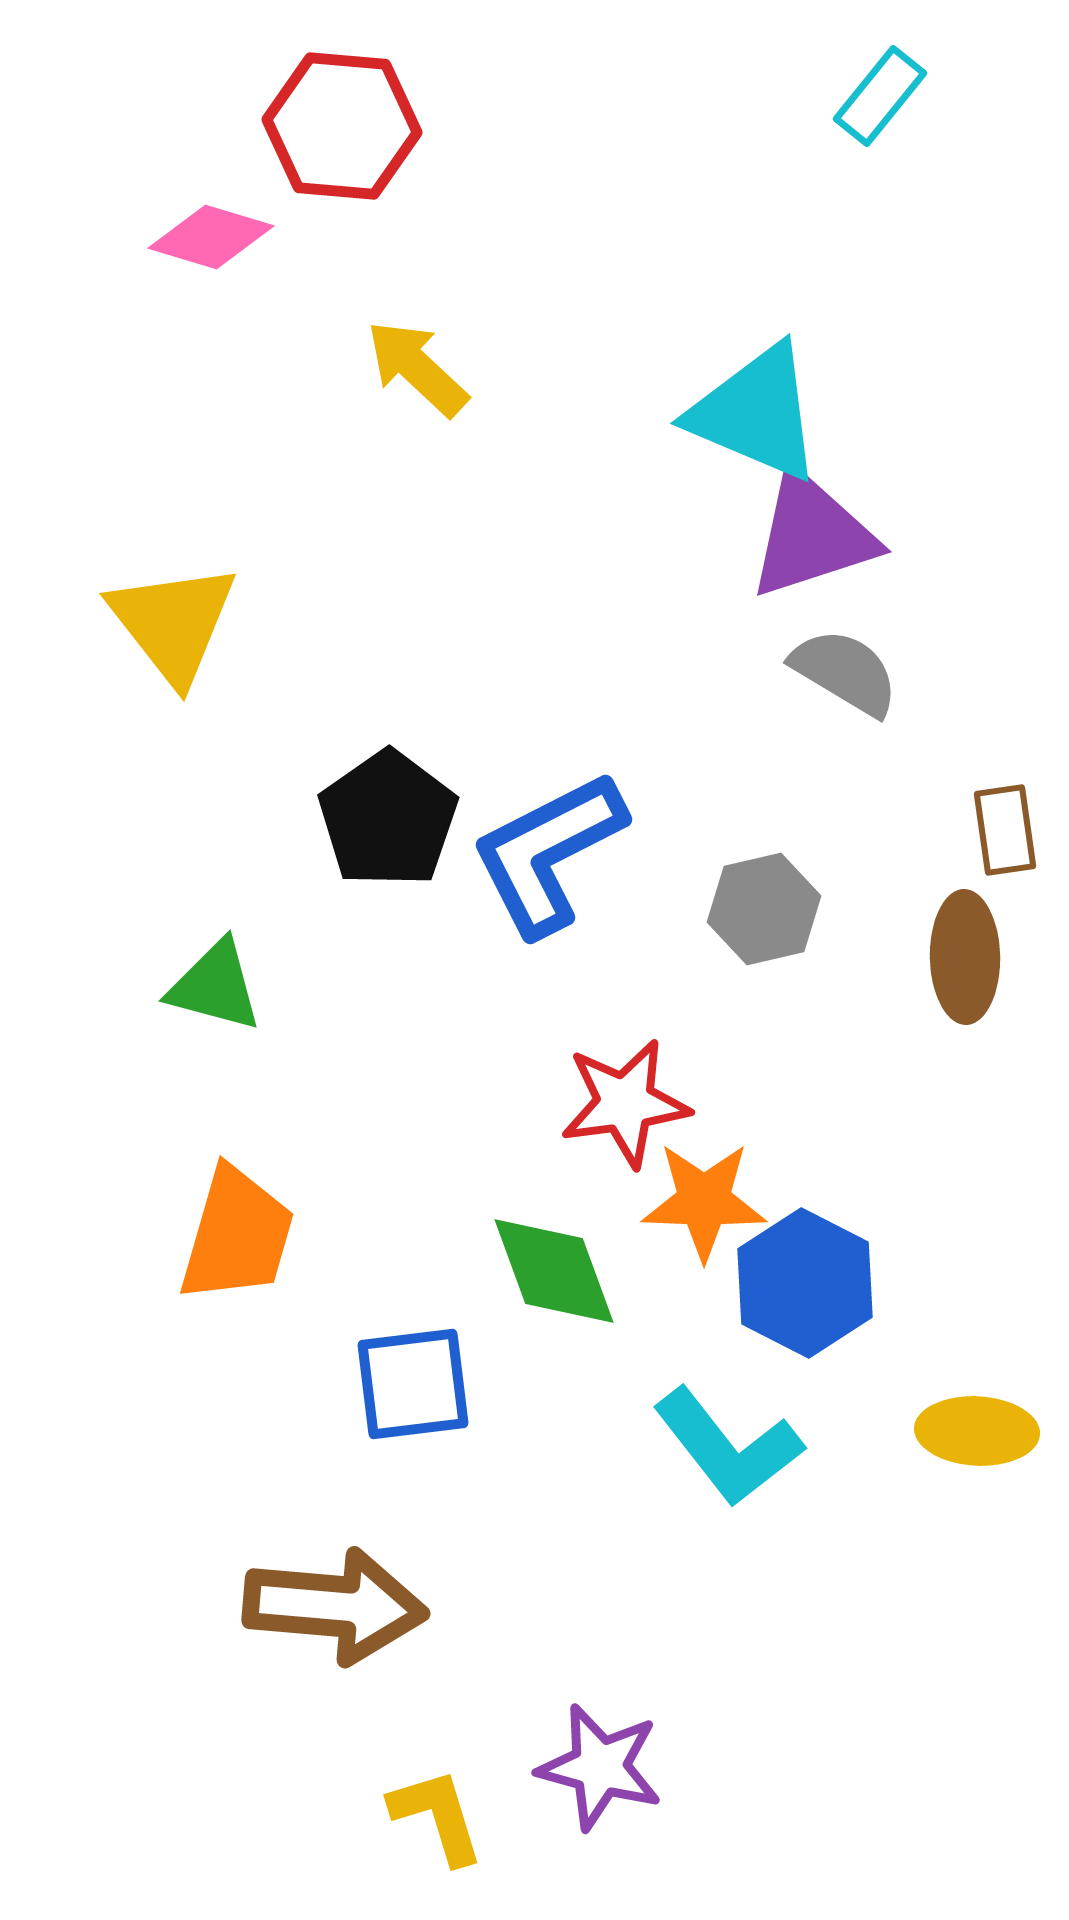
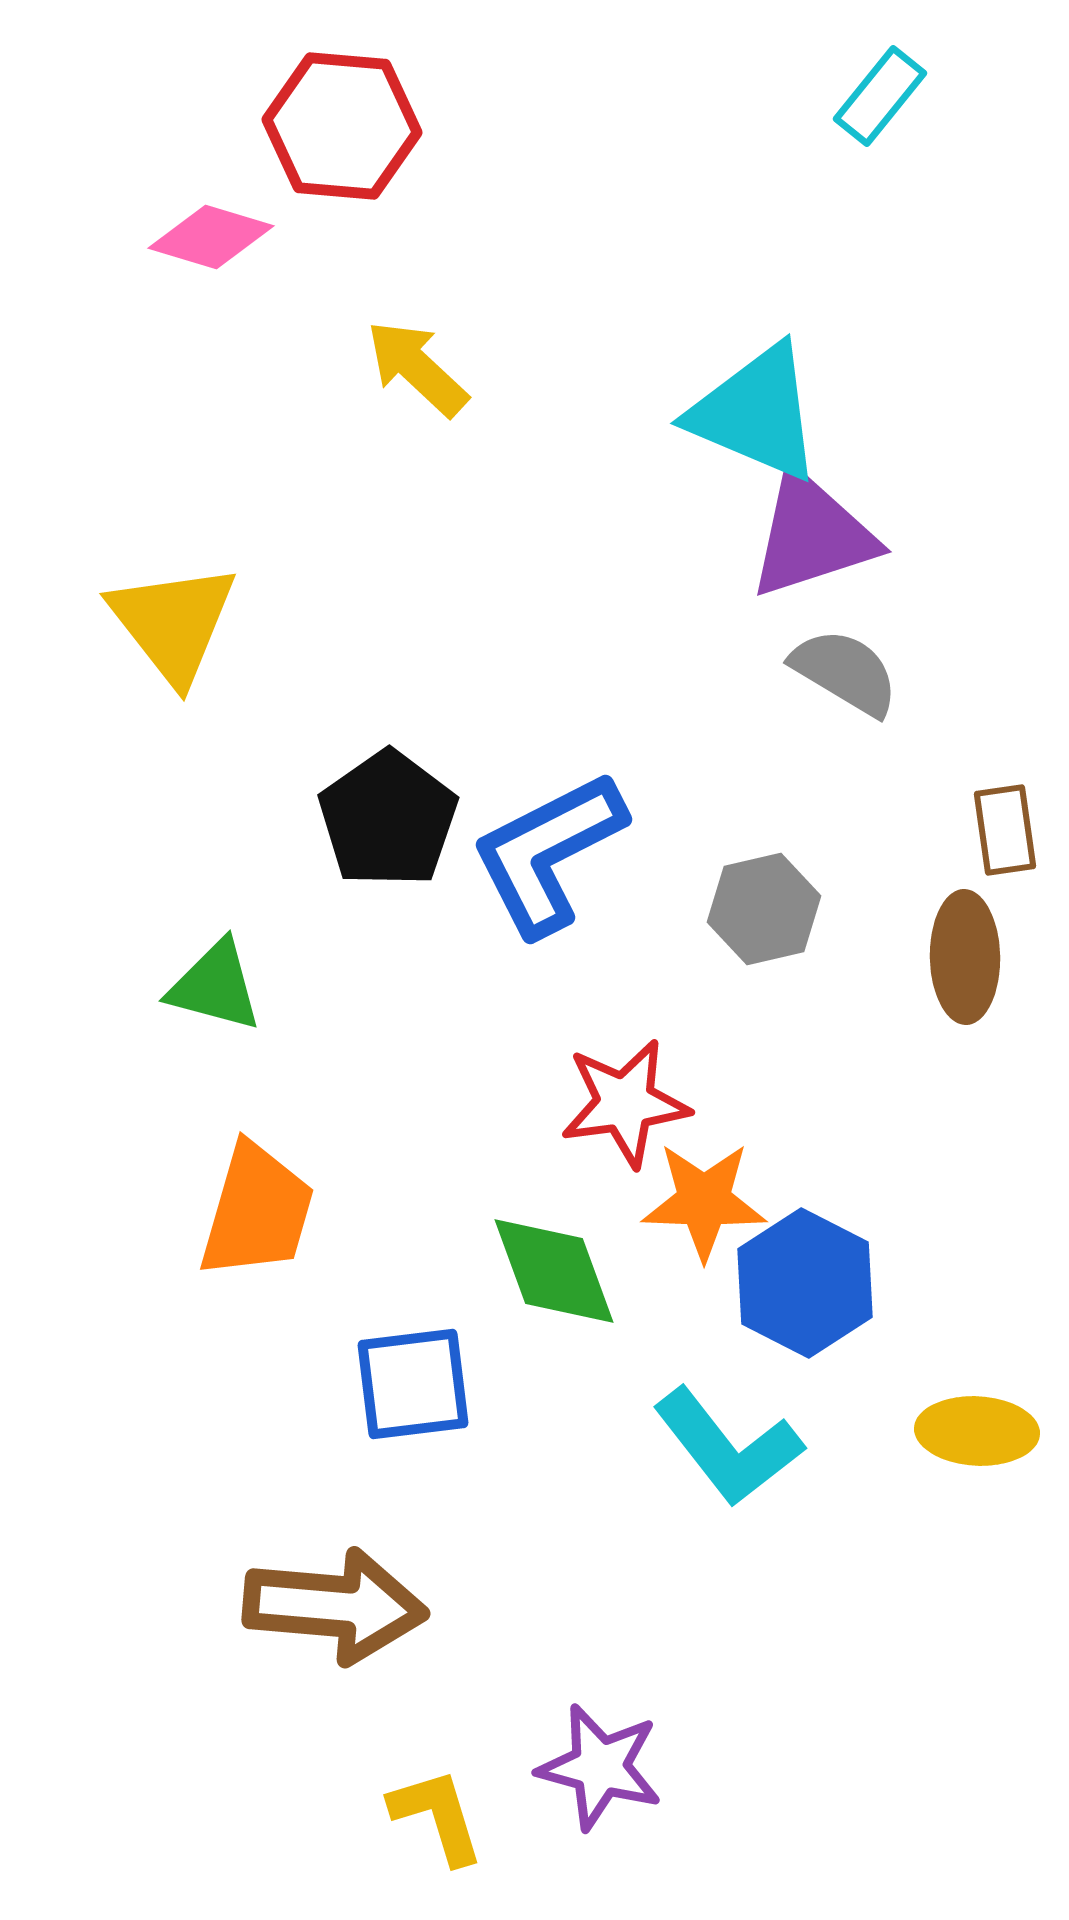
orange trapezoid: moved 20 px right, 24 px up
